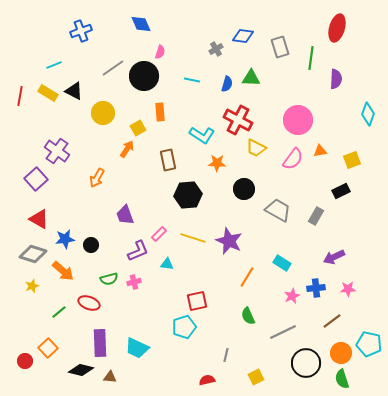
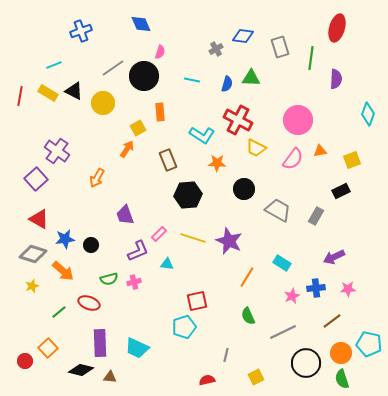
yellow circle at (103, 113): moved 10 px up
brown rectangle at (168, 160): rotated 10 degrees counterclockwise
